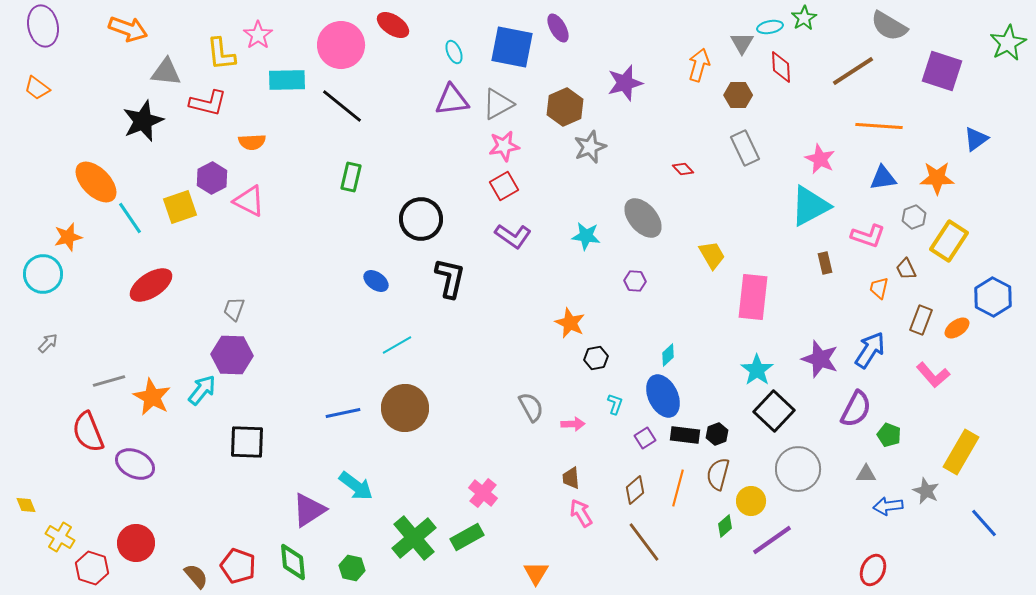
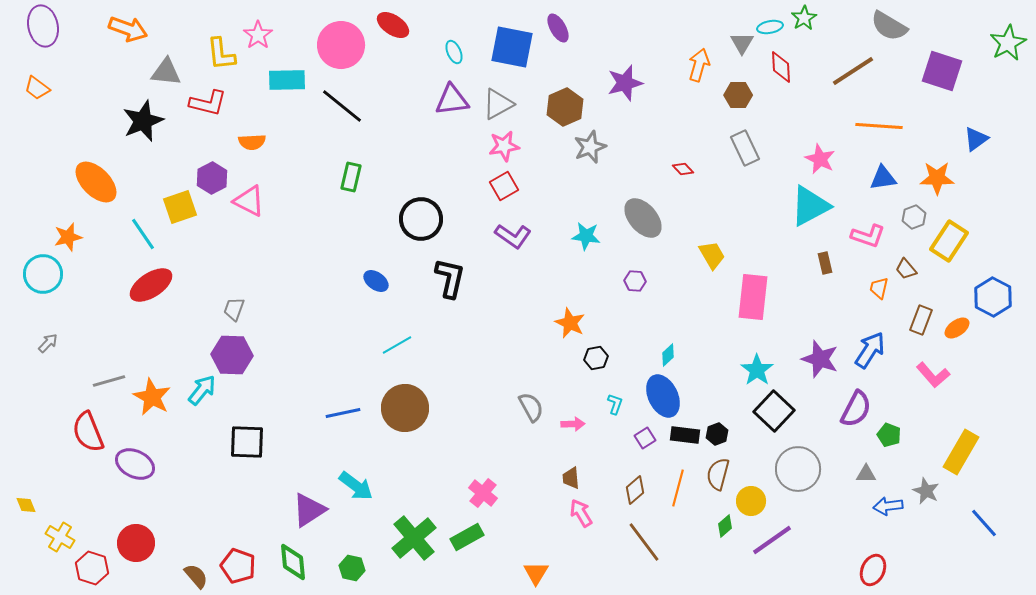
cyan line at (130, 218): moved 13 px right, 16 px down
brown trapezoid at (906, 269): rotated 15 degrees counterclockwise
